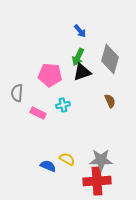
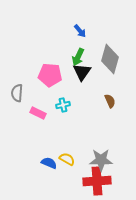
black triangle: rotated 36 degrees counterclockwise
blue semicircle: moved 1 px right, 3 px up
